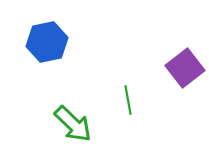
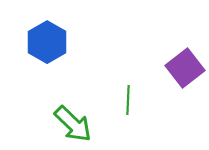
blue hexagon: rotated 18 degrees counterclockwise
green line: rotated 12 degrees clockwise
